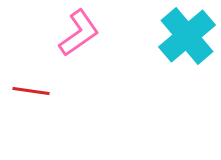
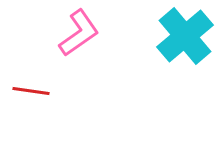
cyan cross: moved 2 px left
